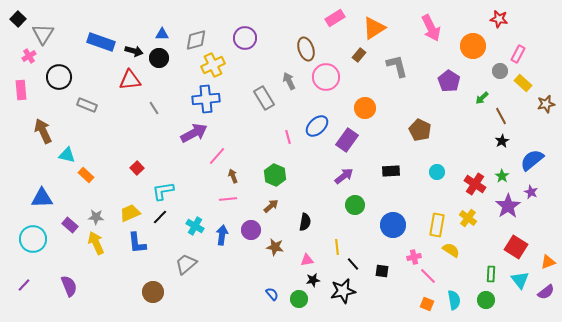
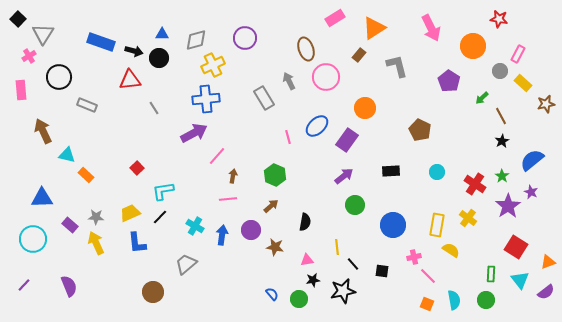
brown arrow at (233, 176): rotated 32 degrees clockwise
